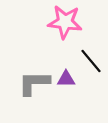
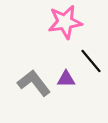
pink star: rotated 16 degrees counterclockwise
gray L-shape: rotated 52 degrees clockwise
